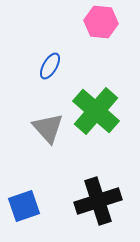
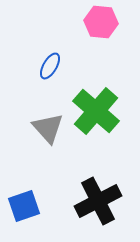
black cross: rotated 9 degrees counterclockwise
